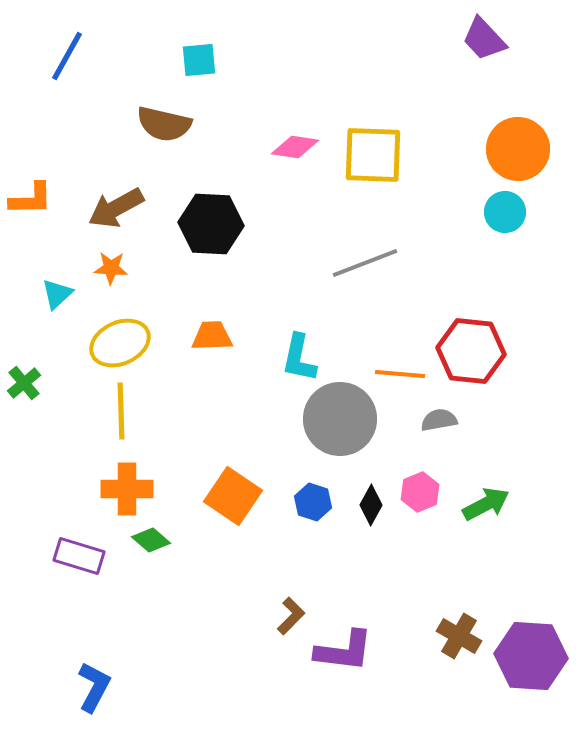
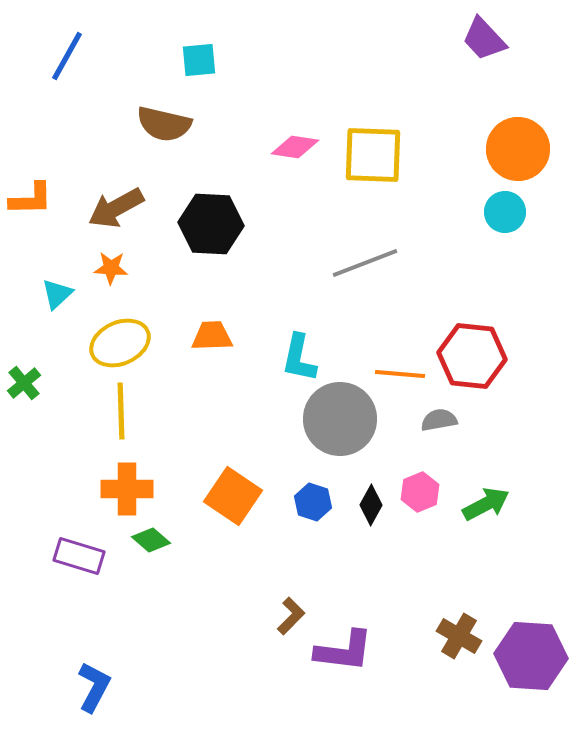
red hexagon: moved 1 px right, 5 px down
